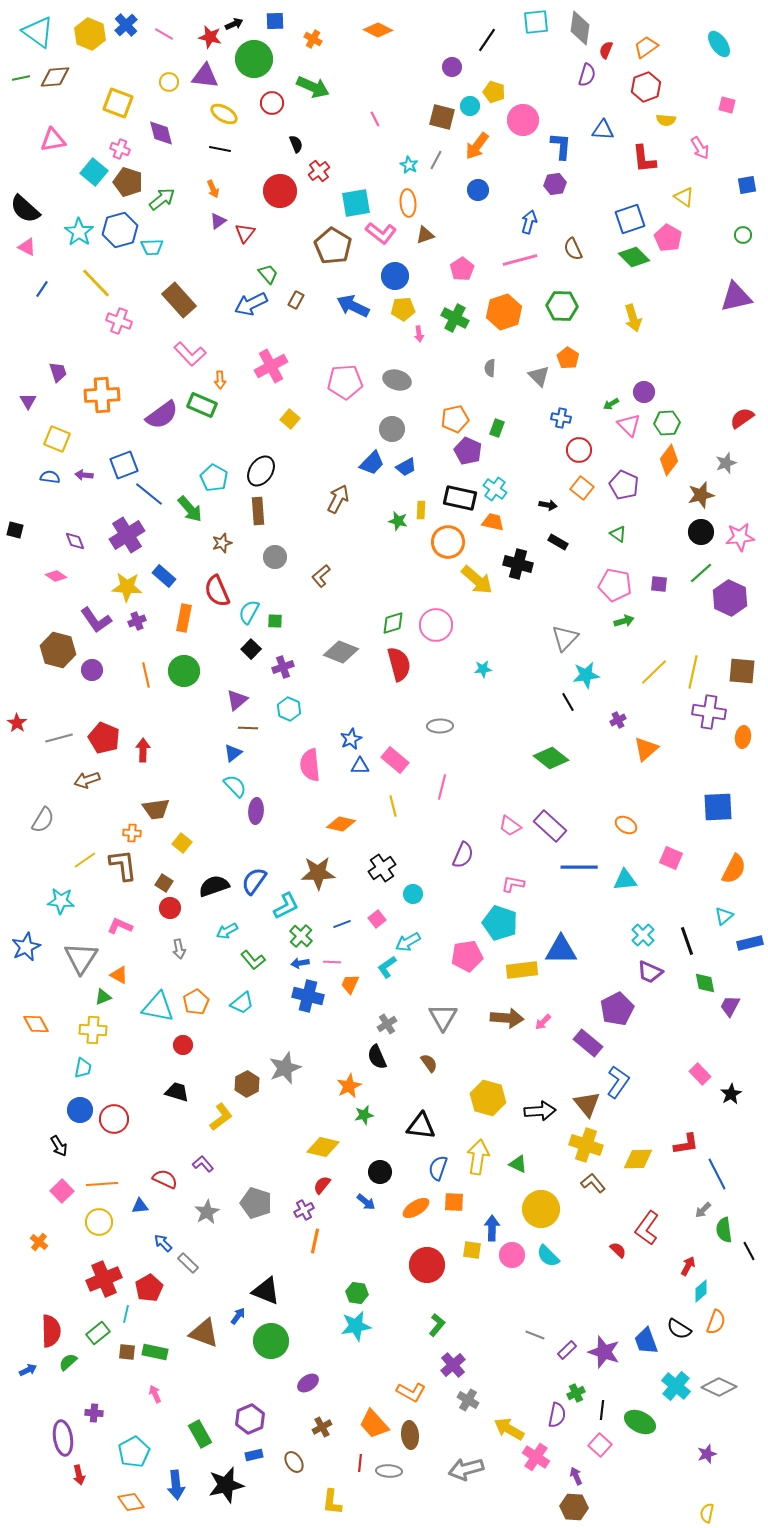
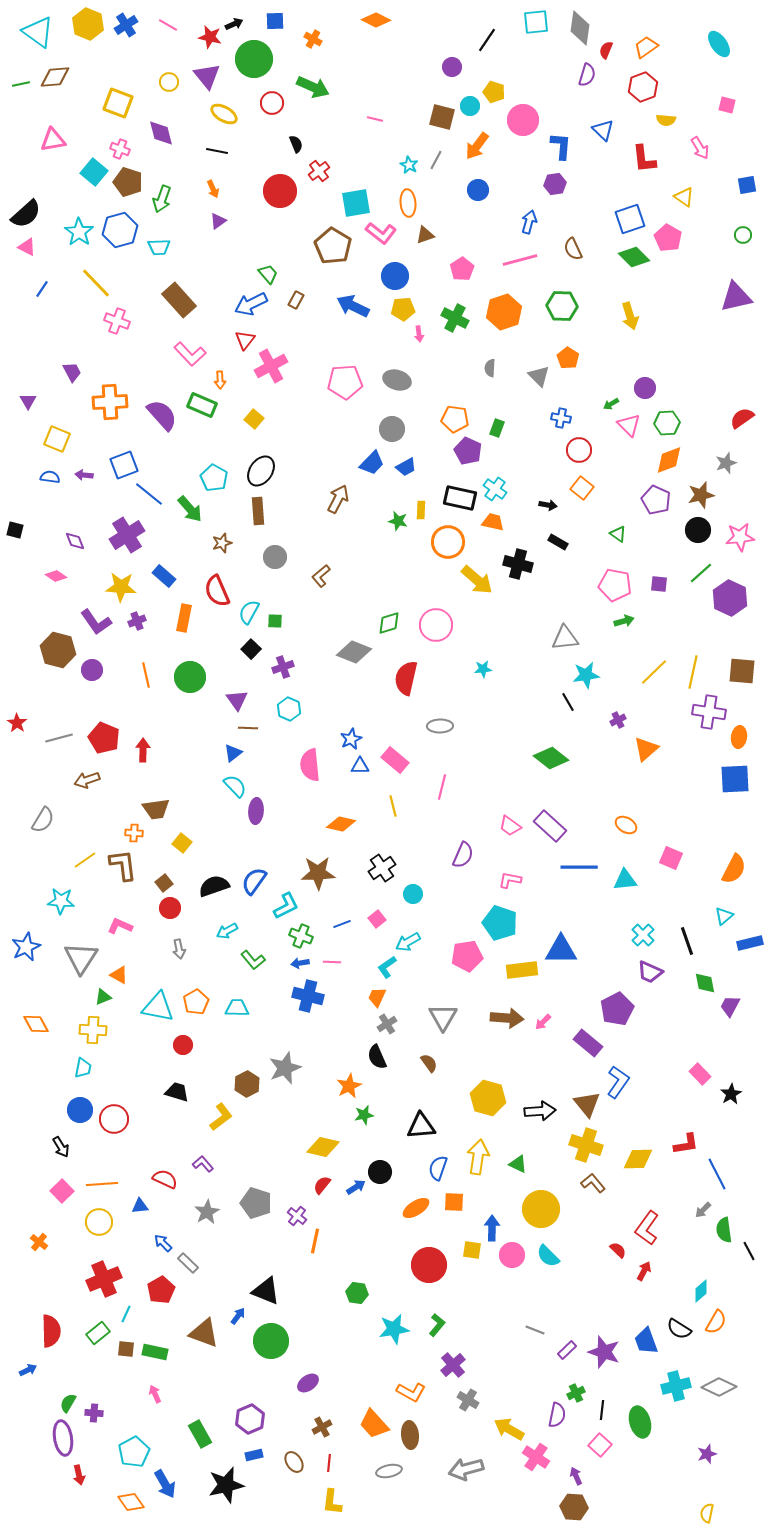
blue cross at (126, 25): rotated 10 degrees clockwise
orange diamond at (378, 30): moved 2 px left, 10 px up
yellow hexagon at (90, 34): moved 2 px left, 10 px up
pink line at (164, 34): moved 4 px right, 9 px up
purple triangle at (205, 76): moved 2 px right; rotated 44 degrees clockwise
green line at (21, 78): moved 6 px down
red hexagon at (646, 87): moved 3 px left
pink line at (375, 119): rotated 49 degrees counterclockwise
blue triangle at (603, 130): rotated 40 degrees clockwise
black line at (220, 149): moved 3 px left, 2 px down
green arrow at (162, 199): rotated 148 degrees clockwise
black semicircle at (25, 209): moved 1 px right, 5 px down; rotated 84 degrees counterclockwise
red triangle at (245, 233): moved 107 px down
cyan trapezoid at (152, 247): moved 7 px right
yellow arrow at (633, 318): moved 3 px left, 2 px up
pink cross at (119, 321): moved 2 px left
purple trapezoid at (58, 372): moved 14 px right; rotated 10 degrees counterclockwise
purple circle at (644, 392): moved 1 px right, 4 px up
orange cross at (102, 395): moved 8 px right, 7 px down
purple semicircle at (162, 415): rotated 96 degrees counterclockwise
yellow square at (290, 419): moved 36 px left
orange pentagon at (455, 419): rotated 20 degrees clockwise
orange diamond at (669, 460): rotated 32 degrees clockwise
purple pentagon at (624, 485): moved 32 px right, 15 px down
black circle at (701, 532): moved 3 px left, 2 px up
yellow star at (127, 587): moved 6 px left
purple L-shape at (96, 620): moved 2 px down
green diamond at (393, 623): moved 4 px left
gray triangle at (565, 638): rotated 40 degrees clockwise
gray diamond at (341, 652): moved 13 px right
red semicircle at (399, 664): moved 7 px right, 14 px down; rotated 152 degrees counterclockwise
green circle at (184, 671): moved 6 px right, 6 px down
purple triangle at (237, 700): rotated 25 degrees counterclockwise
orange ellipse at (743, 737): moved 4 px left
blue square at (718, 807): moved 17 px right, 28 px up
orange cross at (132, 833): moved 2 px right
brown square at (164, 883): rotated 18 degrees clockwise
pink L-shape at (513, 884): moved 3 px left, 4 px up
green cross at (301, 936): rotated 20 degrees counterclockwise
orange trapezoid at (350, 984): moved 27 px right, 13 px down
cyan trapezoid at (242, 1003): moved 5 px left, 5 px down; rotated 140 degrees counterclockwise
black triangle at (421, 1126): rotated 12 degrees counterclockwise
black arrow at (59, 1146): moved 2 px right, 1 px down
blue arrow at (366, 1202): moved 10 px left, 15 px up; rotated 72 degrees counterclockwise
purple cross at (304, 1210): moved 7 px left, 6 px down; rotated 24 degrees counterclockwise
red circle at (427, 1265): moved 2 px right
red arrow at (688, 1266): moved 44 px left, 5 px down
red pentagon at (149, 1288): moved 12 px right, 2 px down
cyan line at (126, 1314): rotated 12 degrees clockwise
orange semicircle at (716, 1322): rotated 10 degrees clockwise
cyan star at (356, 1326): moved 38 px right, 3 px down
gray line at (535, 1335): moved 5 px up
brown square at (127, 1352): moved 1 px left, 3 px up
green semicircle at (68, 1362): moved 41 px down; rotated 18 degrees counterclockwise
cyan cross at (676, 1386): rotated 36 degrees clockwise
green ellipse at (640, 1422): rotated 48 degrees clockwise
red line at (360, 1463): moved 31 px left
gray ellipse at (389, 1471): rotated 15 degrees counterclockwise
blue arrow at (176, 1485): moved 11 px left, 1 px up; rotated 24 degrees counterclockwise
